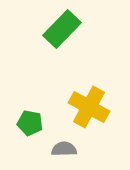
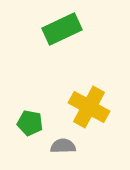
green rectangle: rotated 21 degrees clockwise
gray semicircle: moved 1 px left, 3 px up
